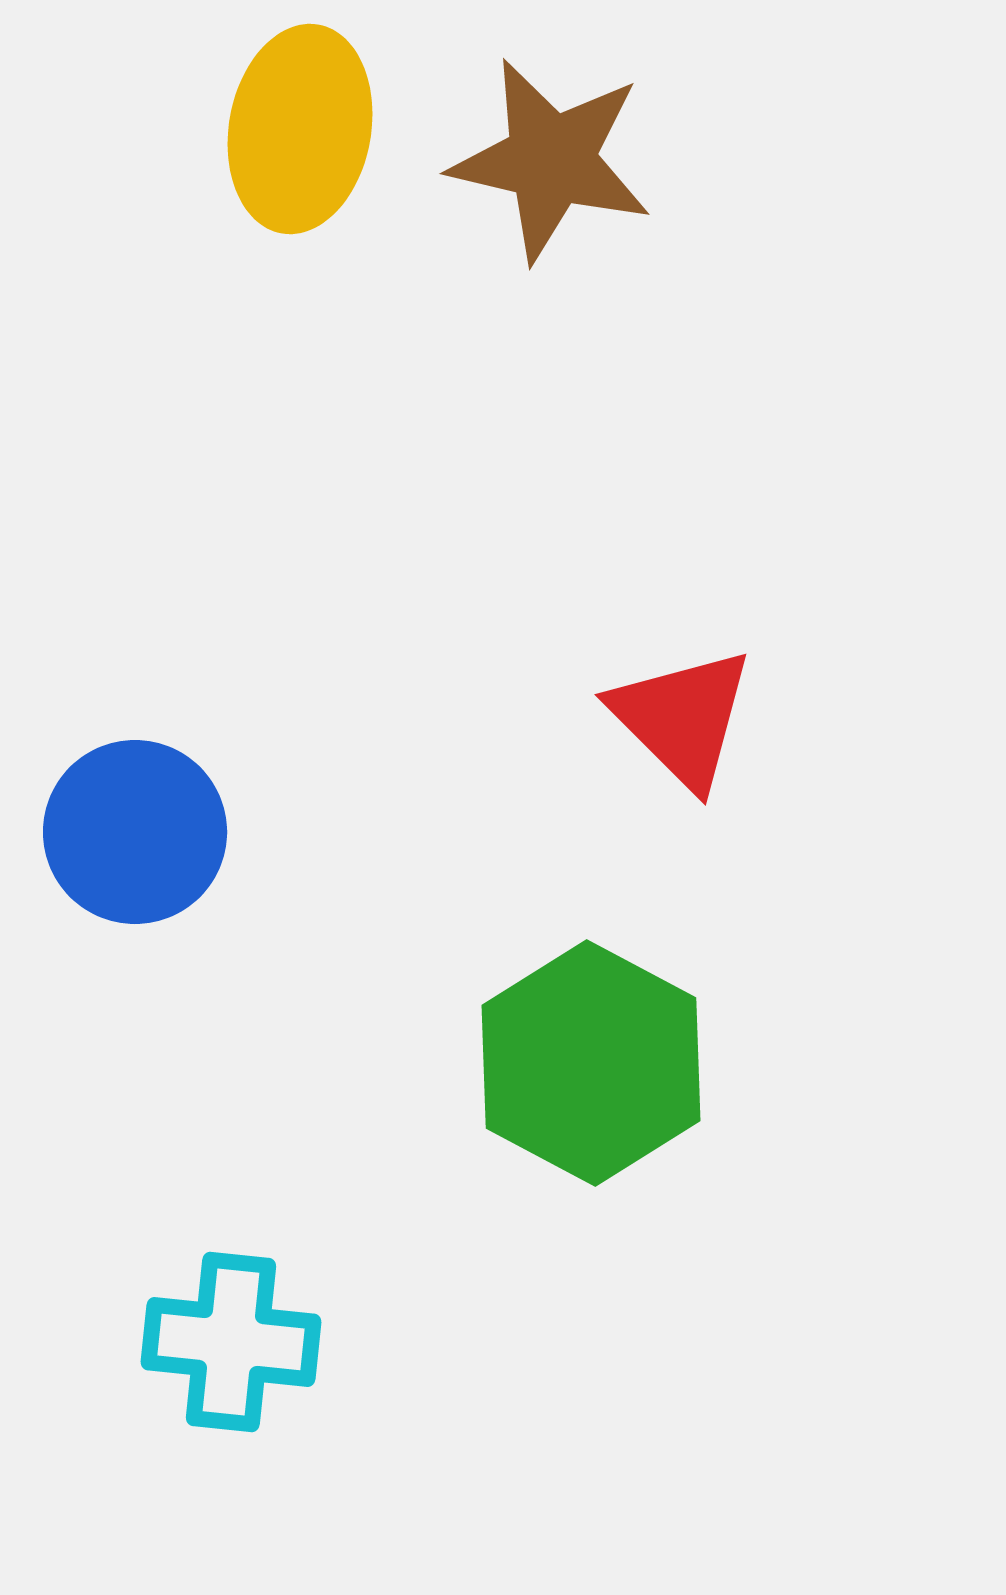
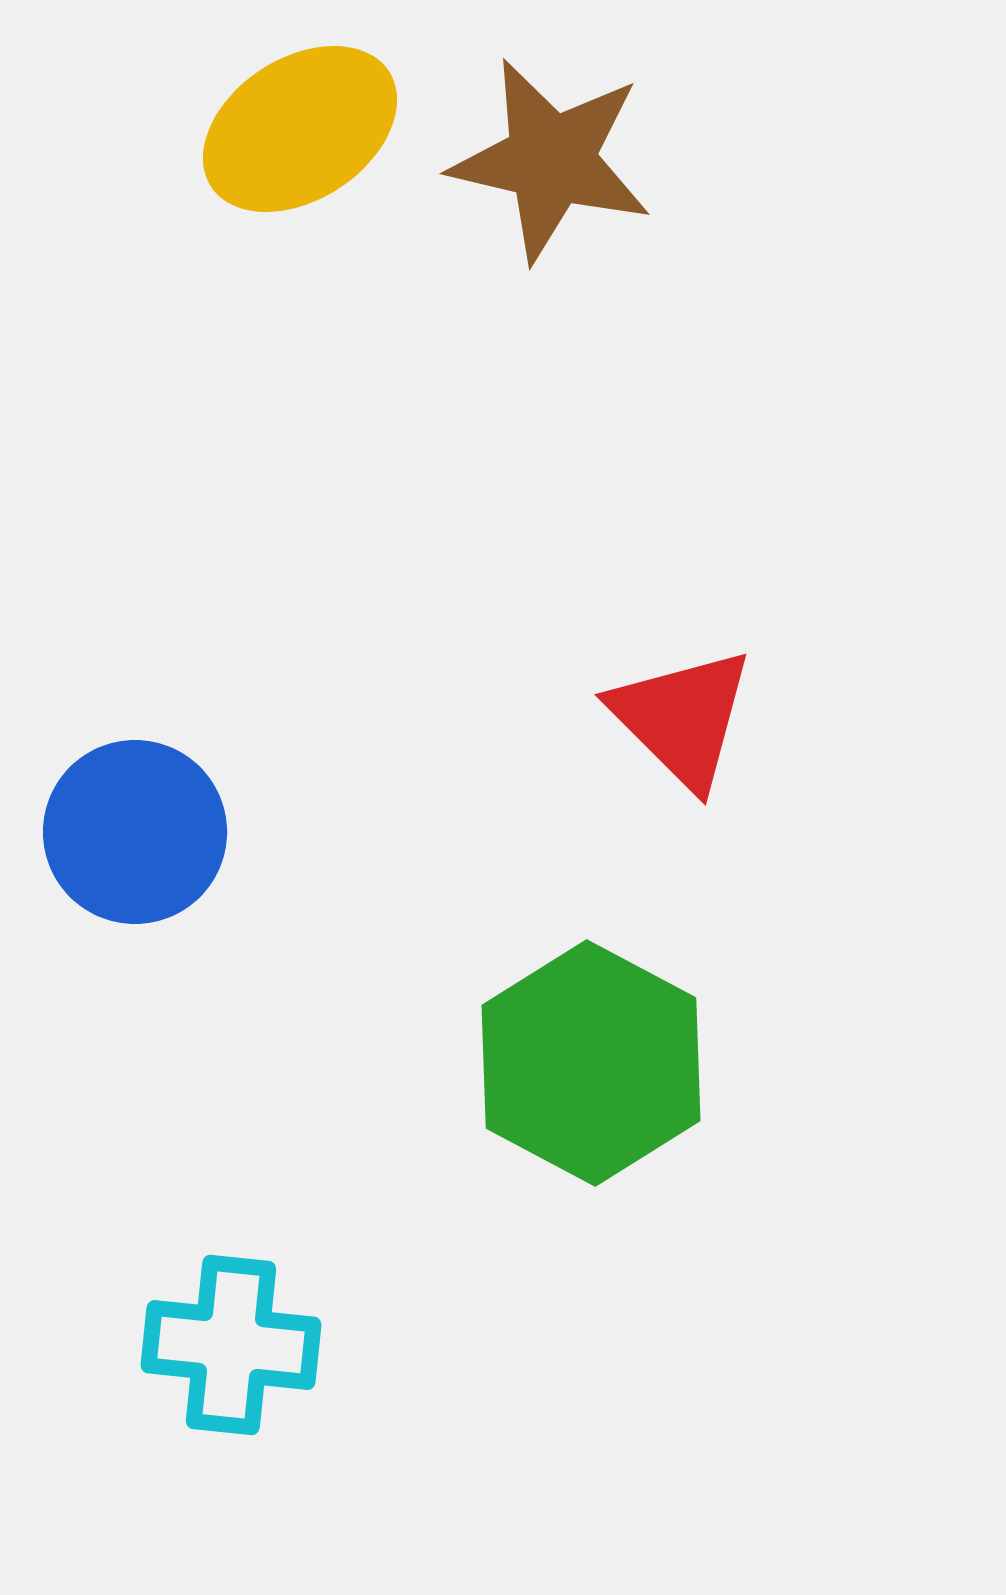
yellow ellipse: rotated 47 degrees clockwise
cyan cross: moved 3 px down
